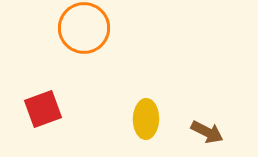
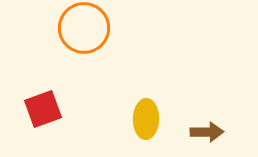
brown arrow: rotated 28 degrees counterclockwise
